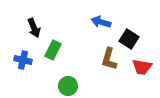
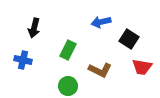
blue arrow: rotated 30 degrees counterclockwise
black arrow: rotated 36 degrees clockwise
green rectangle: moved 15 px right
brown L-shape: moved 9 px left, 11 px down; rotated 80 degrees counterclockwise
